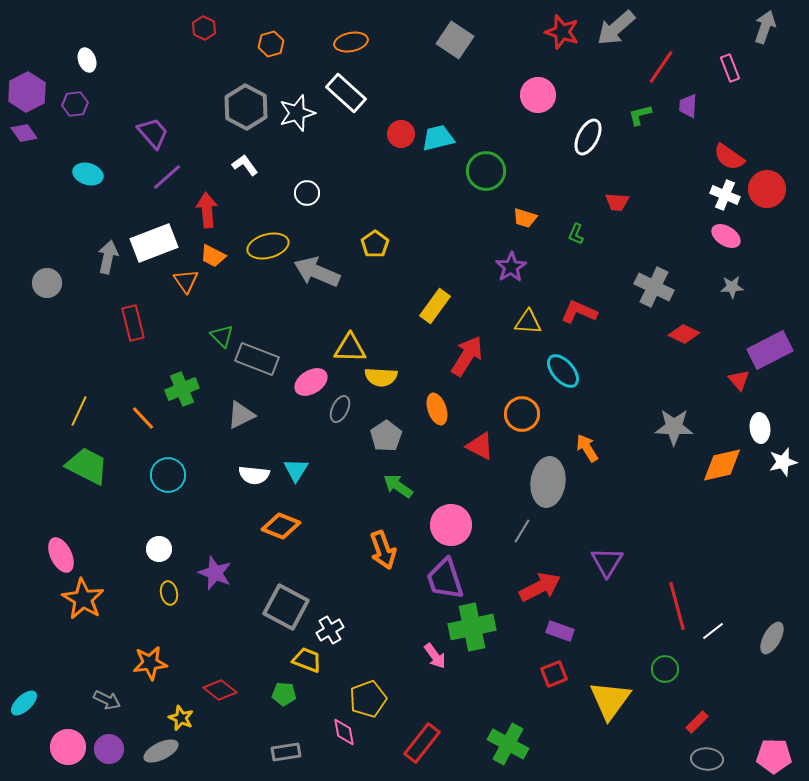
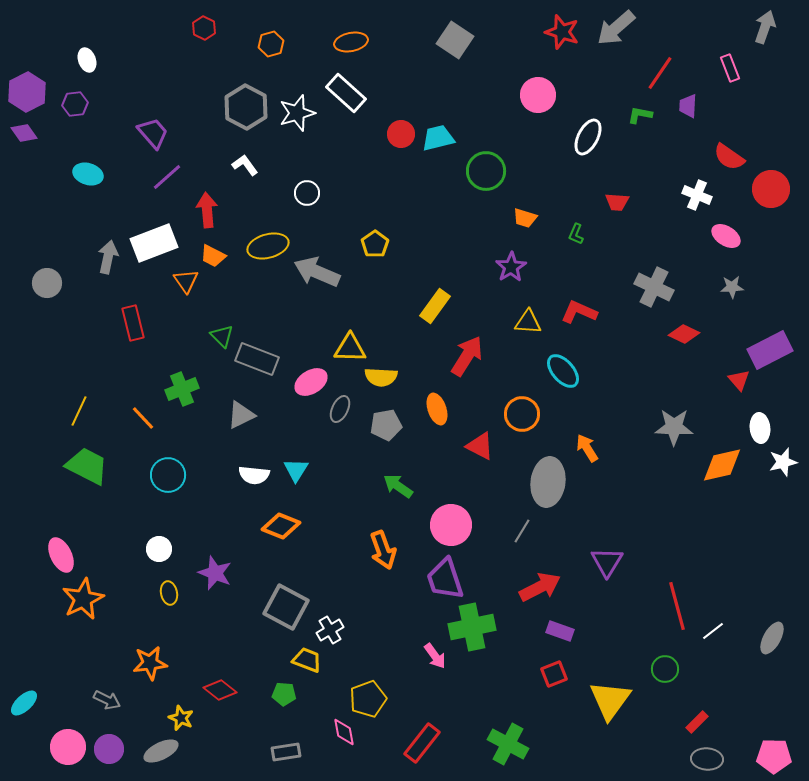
red line at (661, 67): moved 1 px left, 6 px down
green L-shape at (640, 115): rotated 25 degrees clockwise
red circle at (767, 189): moved 4 px right
white cross at (725, 195): moved 28 px left
gray pentagon at (386, 436): moved 11 px up; rotated 24 degrees clockwise
orange star at (83, 599): rotated 15 degrees clockwise
